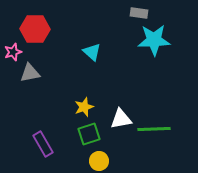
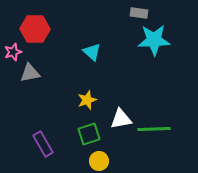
yellow star: moved 3 px right, 7 px up
